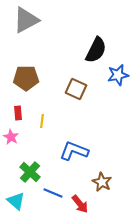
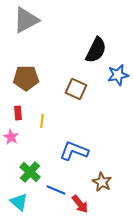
blue line: moved 3 px right, 3 px up
cyan triangle: moved 3 px right, 1 px down
